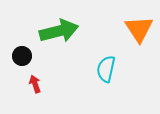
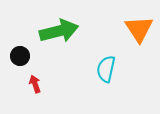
black circle: moved 2 px left
